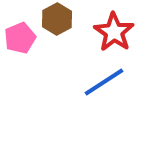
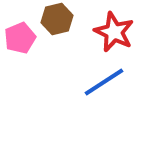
brown hexagon: rotated 16 degrees clockwise
red star: rotated 9 degrees counterclockwise
